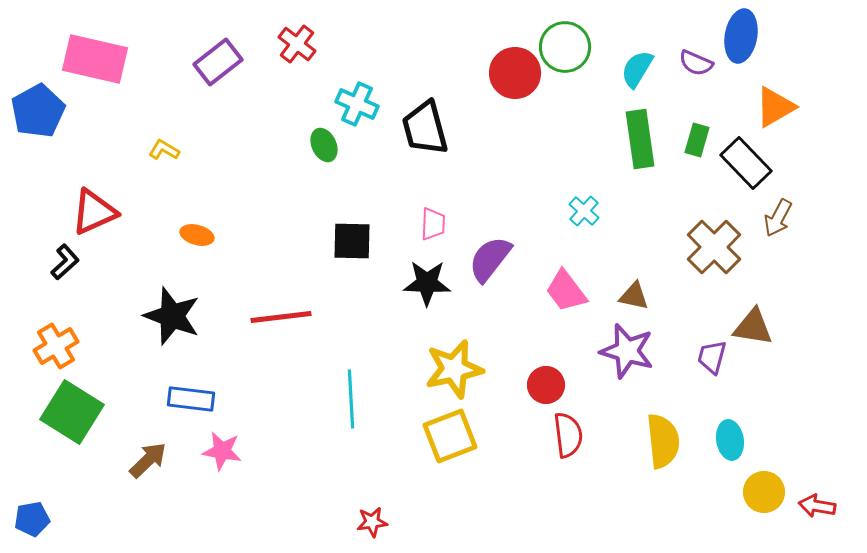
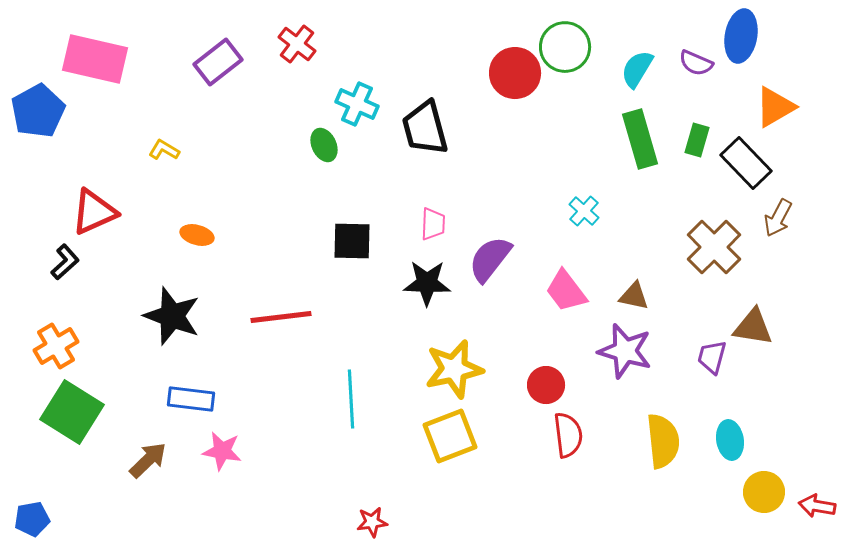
green rectangle at (640, 139): rotated 8 degrees counterclockwise
purple star at (627, 351): moved 2 px left
